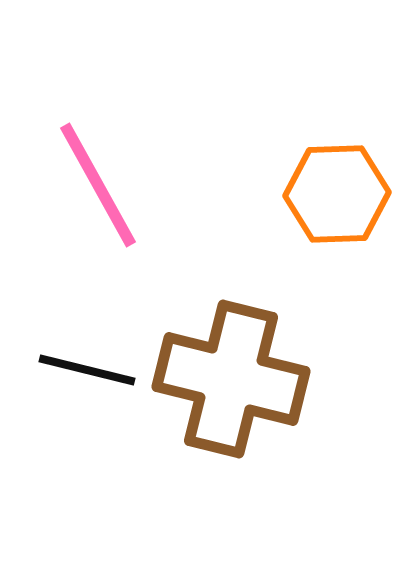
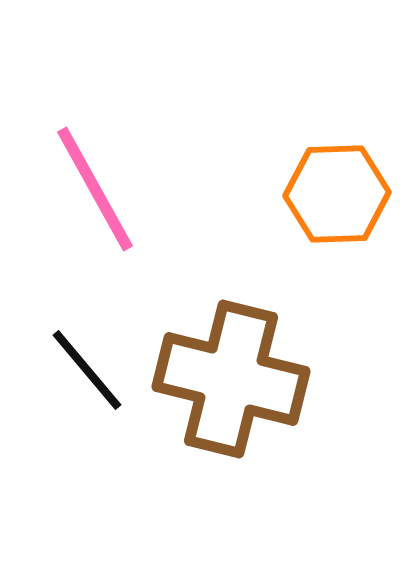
pink line: moved 3 px left, 4 px down
black line: rotated 36 degrees clockwise
